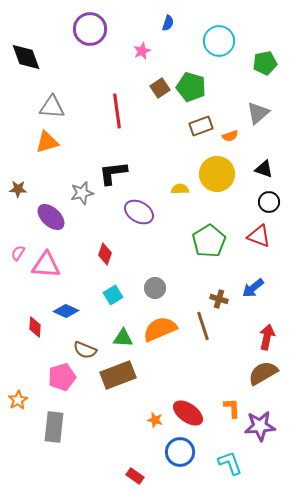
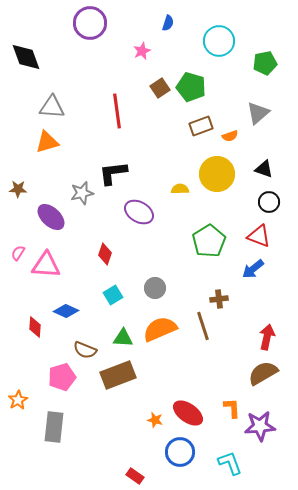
purple circle at (90, 29): moved 6 px up
blue arrow at (253, 288): moved 19 px up
brown cross at (219, 299): rotated 24 degrees counterclockwise
